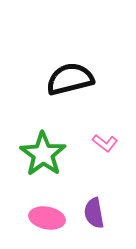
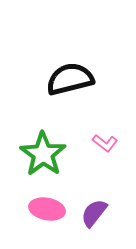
purple semicircle: rotated 48 degrees clockwise
pink ellipse: moved 9 px up
